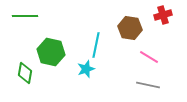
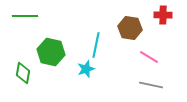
red cross: rotated 18 degrees clockwise
green diamond: moved 2 px left
gray line: moved 3 px right
